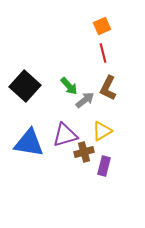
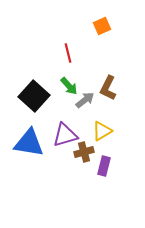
red line: moved 35 px left
black square: moved 9 px right, 10 px down
